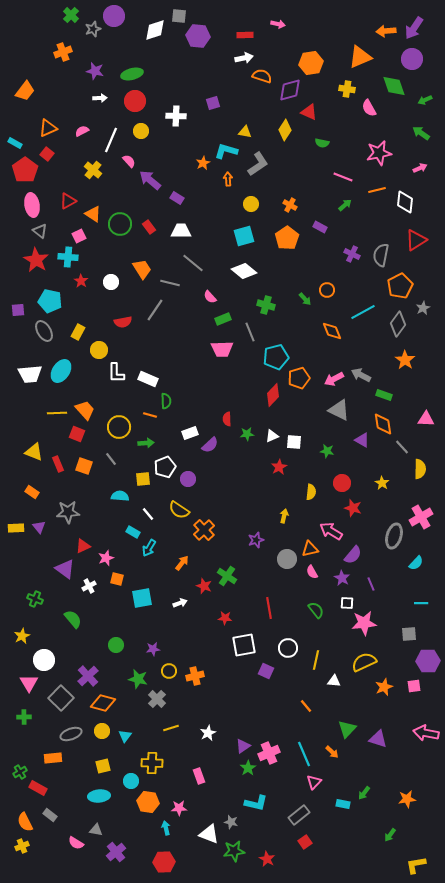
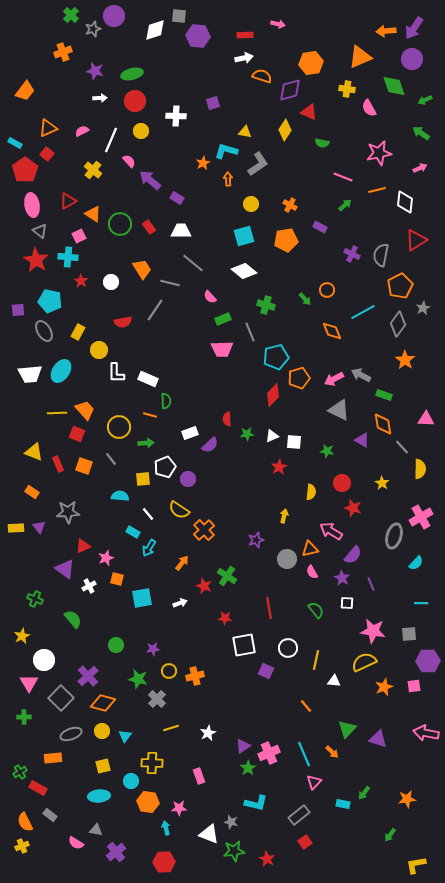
orange pentagon at (287, 238): moved 1 px left, 2 px down; rotated 25 degrees clockwise
pink star at (364, 623): moved 9 px right, 8 px down; rotated 15 degrees clockwise
